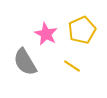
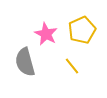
gray semicircle: rotated 16 degrees clockwise
yellow line: rotated 18 degrees clockwise
